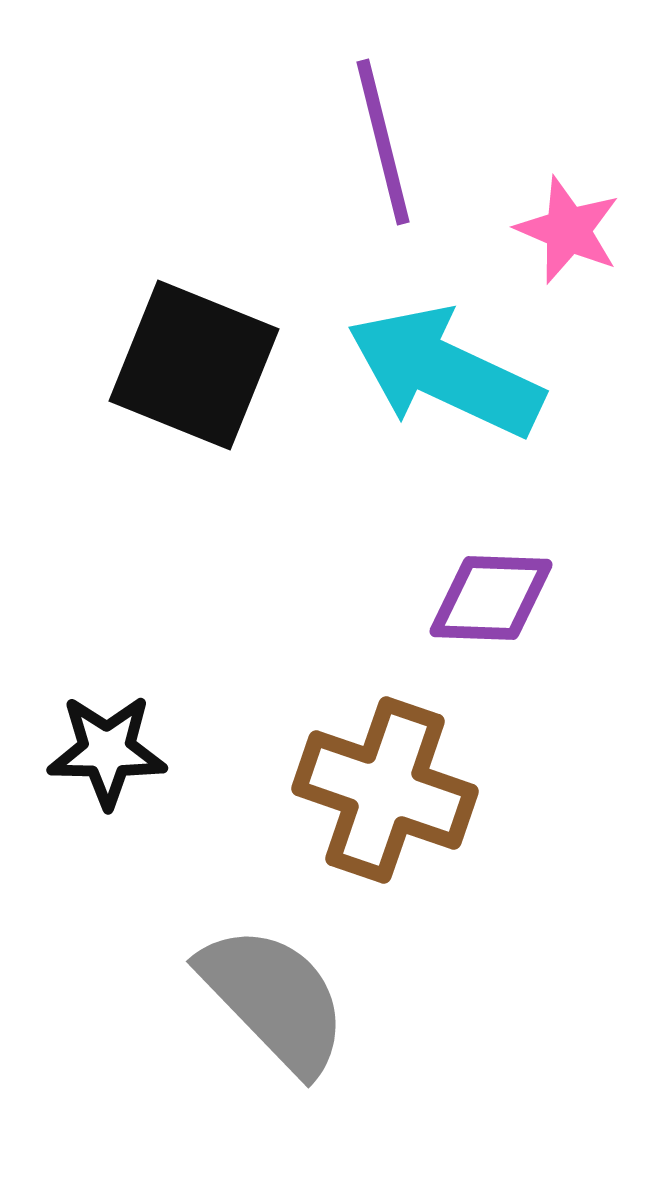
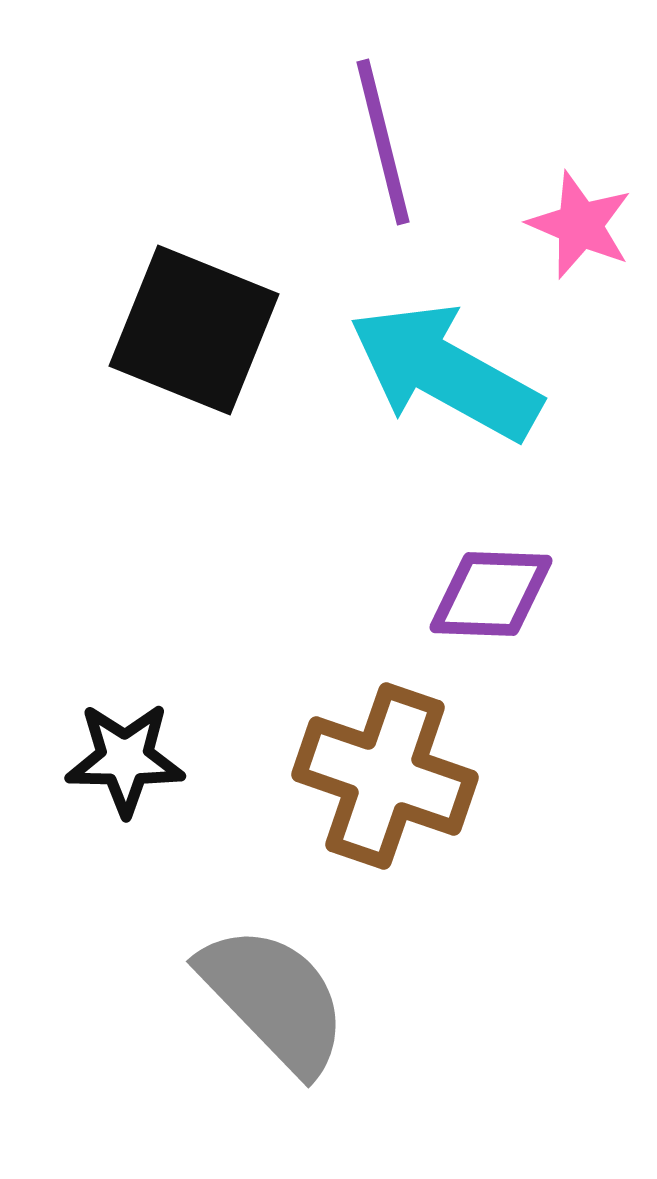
pink star: moved 12 px right, 5 px up
black square: moved 35 px up
cyan arrow: rotated 4 degrees clockwise
purple diamond: moved 4 px up
black star: moved 18 px right, 8 px down
brown cross: moved 14 px up
